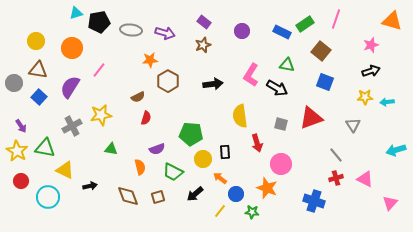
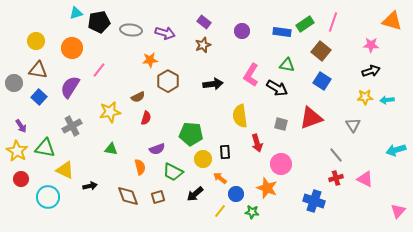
pink line at (336, 19): moved 3 px left, 3 px down
blue rectangle at (282, 32): rotated 18 degrees counterclockwise
pink star at (371, 45): rotated 21 degrees clockwise
blue square at (325, 82): moved 3 px left, 1 px up; rotated 12 degrees clockwise
cyan arrow at (387, 102): moved 2 px up
yellow star at (101, 115): moved 9 px right, 3 px up
red circle at (21, 181): moved 2 px up
pink triangle at (390, 203): moved 8 px right, 8 px down
